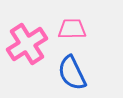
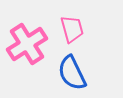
pink trapezoid: rotated 76 degrees clockwise
